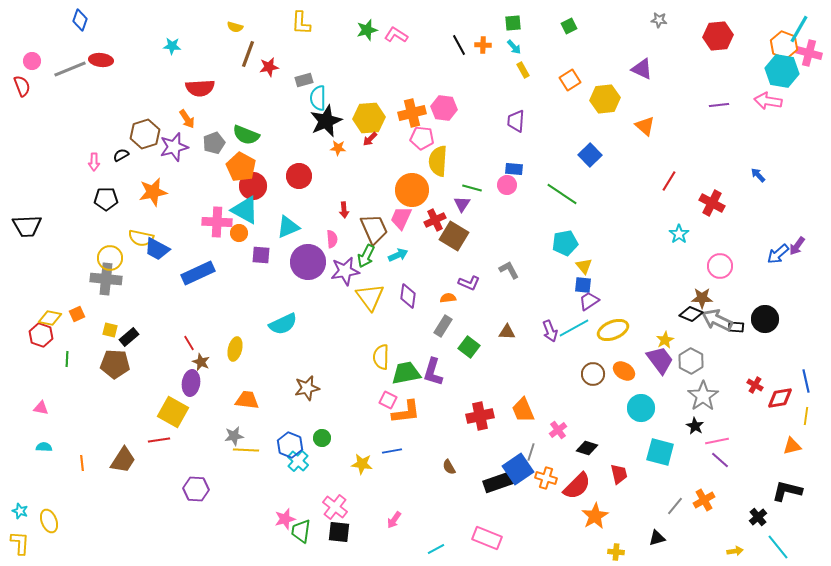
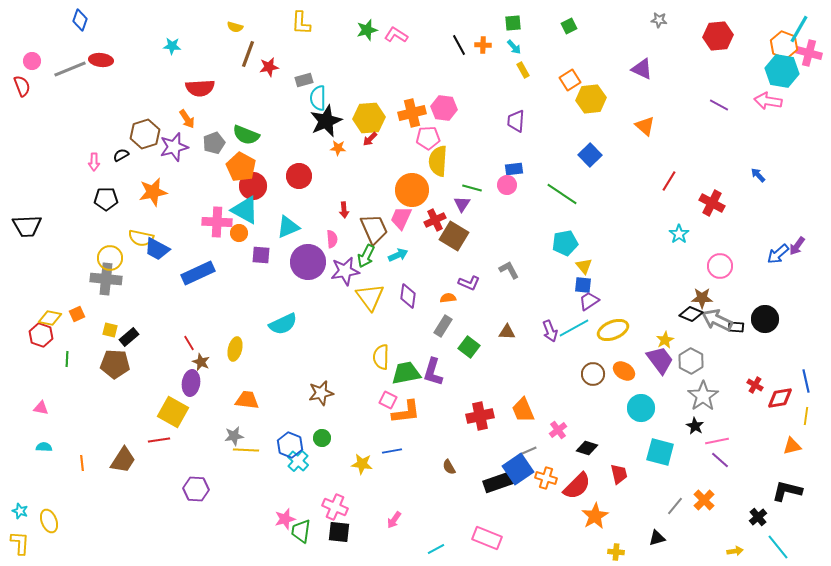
yellow hexagon at (605, 99): moved 14 px left
purple line at (719, 105): rotated 36 degrees clockwise
pink pentagon at (422, 138): moved 6 px right; rotated 10 degrees counterclockwise
blue rectangle at (514, 169): rotated 12 degrees counterclockwise
brown star at (307, 388): moved 14 px right, 5 px down
gray line at (531, 452): moved 3 px left, 1 px up; rotated 48 degrees clockwise
orange cross at (704, 500): rotated 15 degrees counterclockwise
pink cross at (335, 507): rotated 15 degrees counterclockwise
